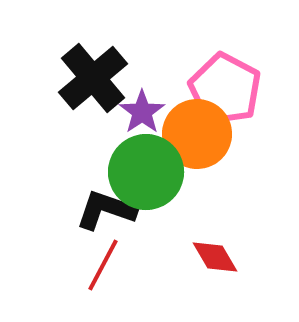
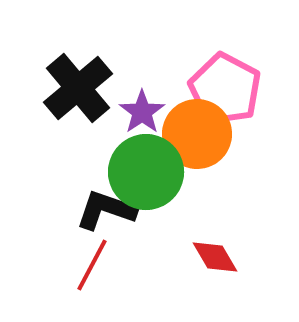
black cross: moved 15 px left, 10 px down
red line: moved 11 px left
